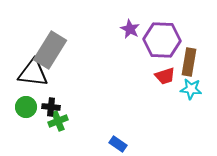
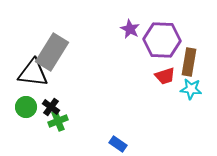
gray rectangle: moved 2 px right, 2 px down
black cross: rotated 30 degrees clockwise
